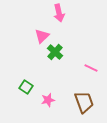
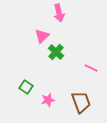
green cross: moved 1 px right
brown trapezoid: moved 3 px left
